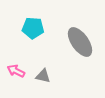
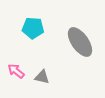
pink arrow: rotated 12 degrees clockwise
gray triangle: moved 1 px left, 1 px down
